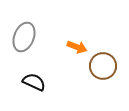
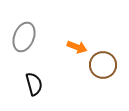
brown circle: moved 1 px up
black semicircle: moved 2 px down; rotated 50 degrees clockwise
